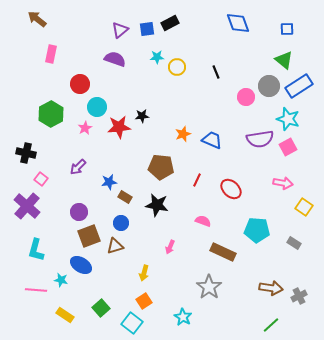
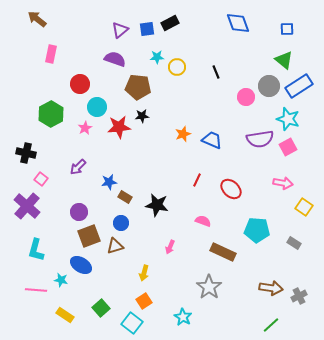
brown pentagon at (161, 167): moved 23 px left, 80 px up
